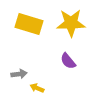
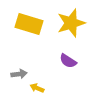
yellow star: rotated 16 degrees counterclockwise
purple semicircle: rotated 18 degrees counterclockwise
